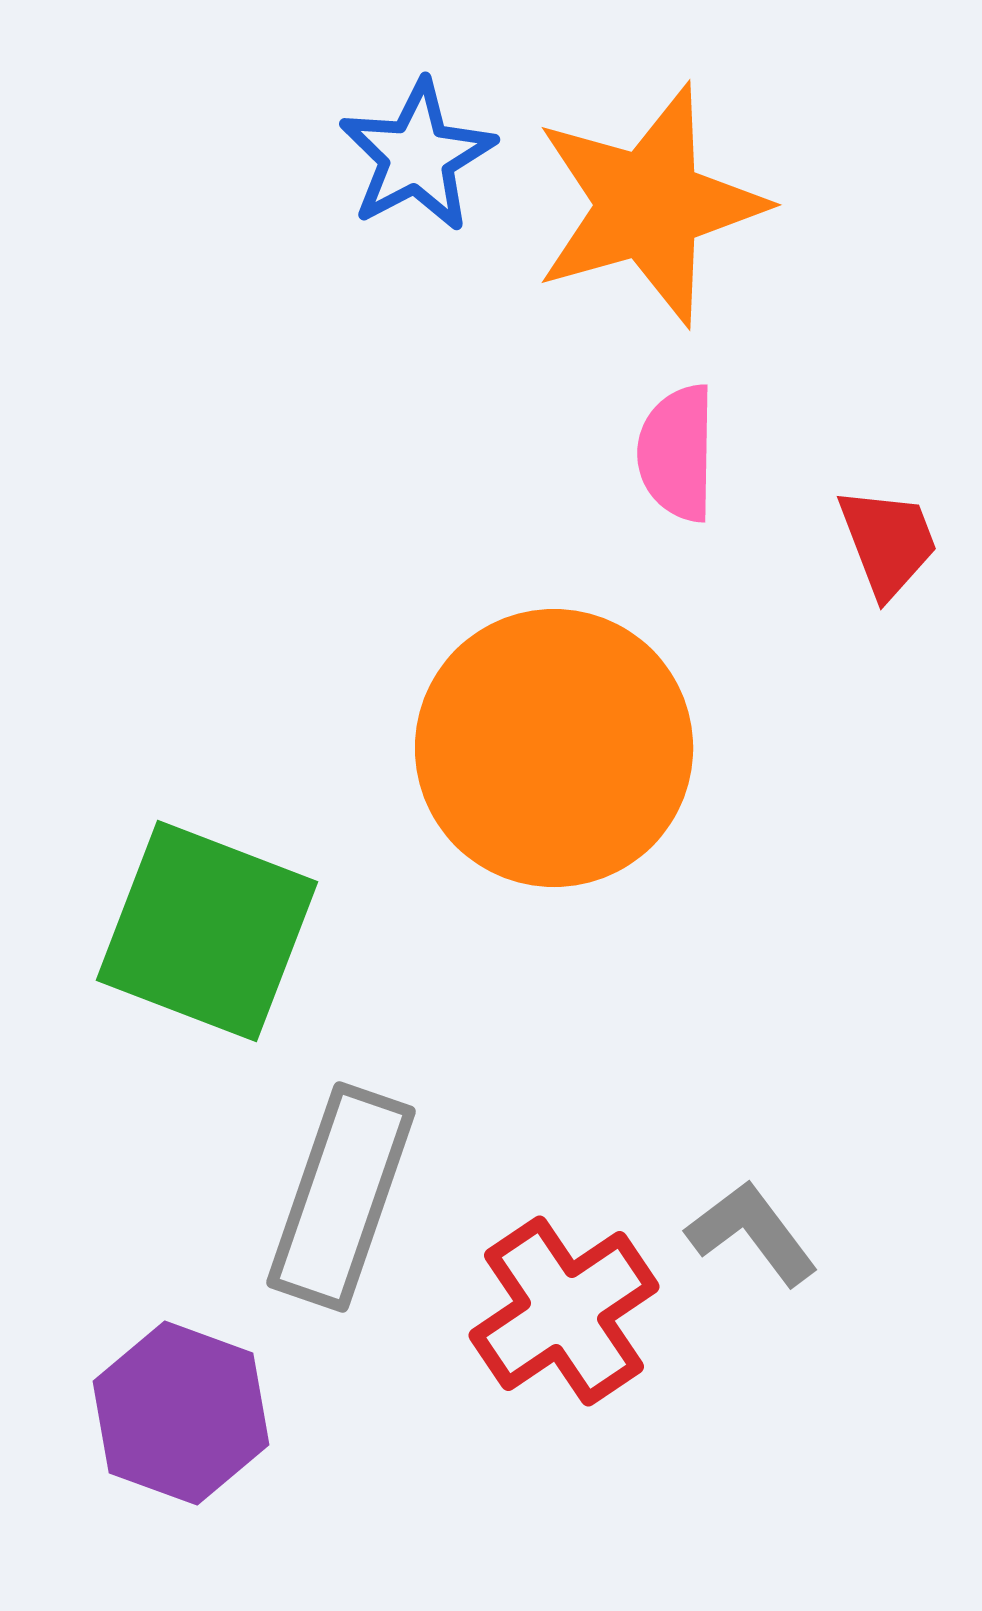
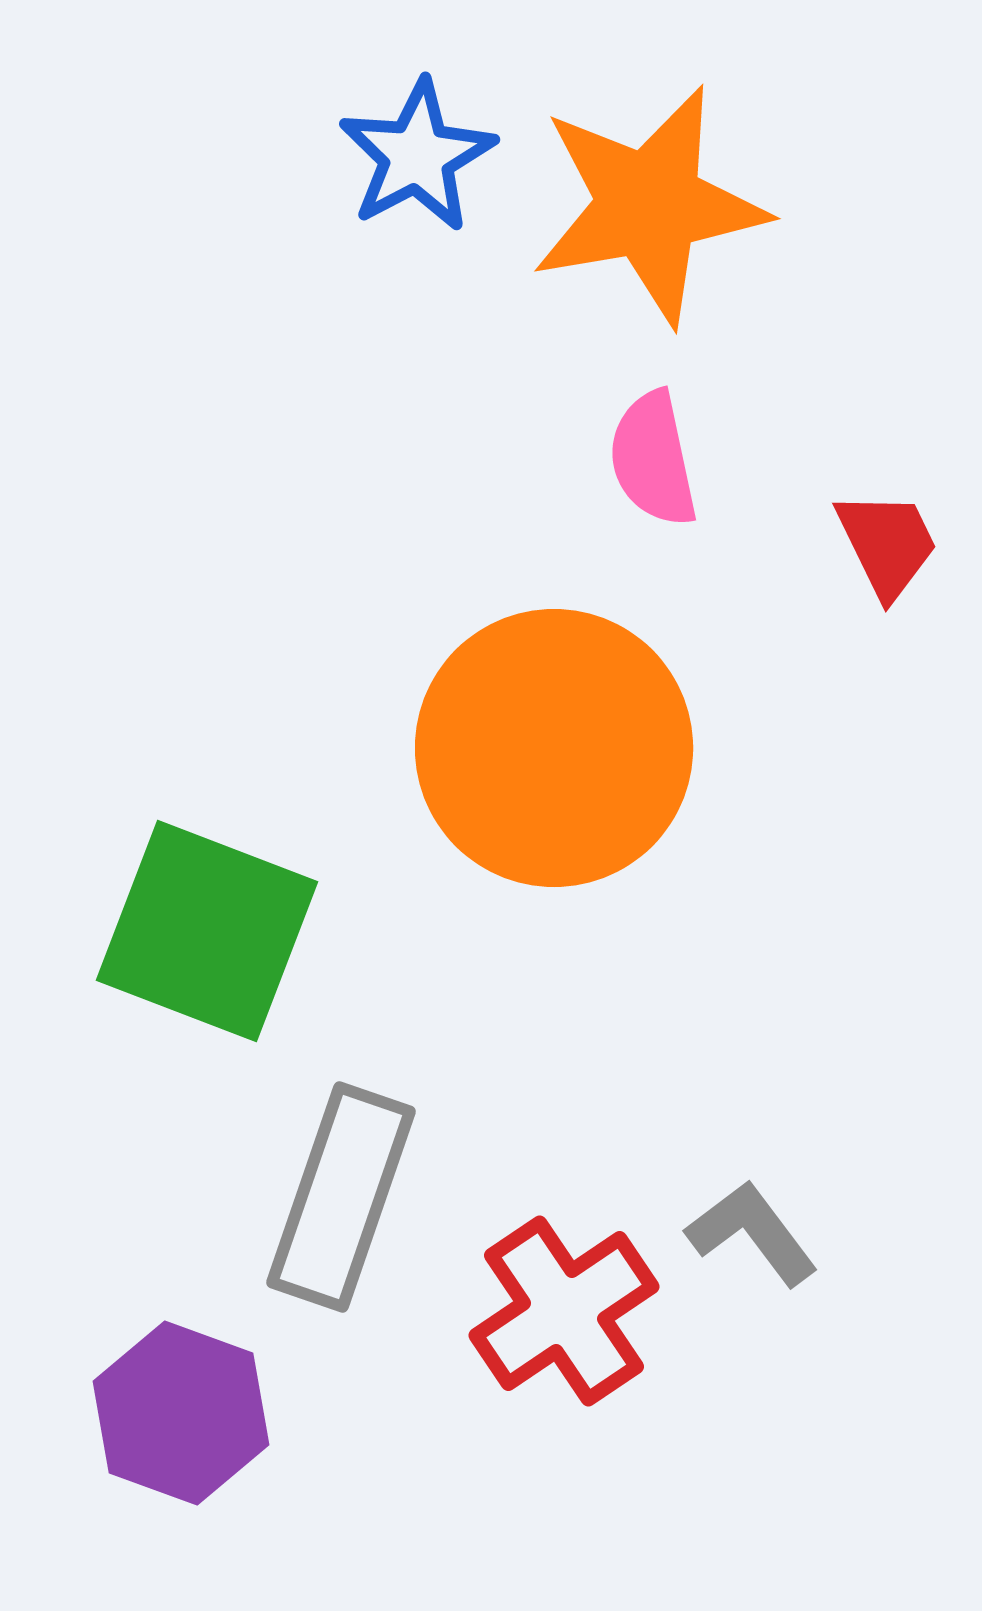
orange star: rotated 6 degrees clockwise
pink semicircle: moved 24 px left, 6 px down; rotated 13 degrees counterclockwise
red trapezoid: moved 1 px left, 2 px down; rotated 5 degrees counterclockwise
